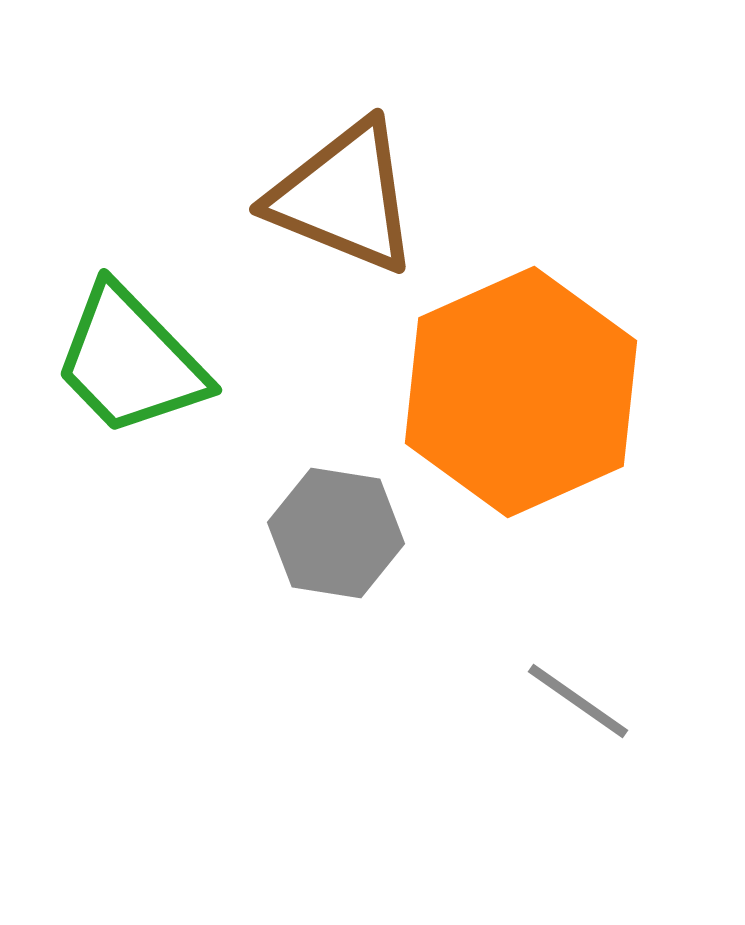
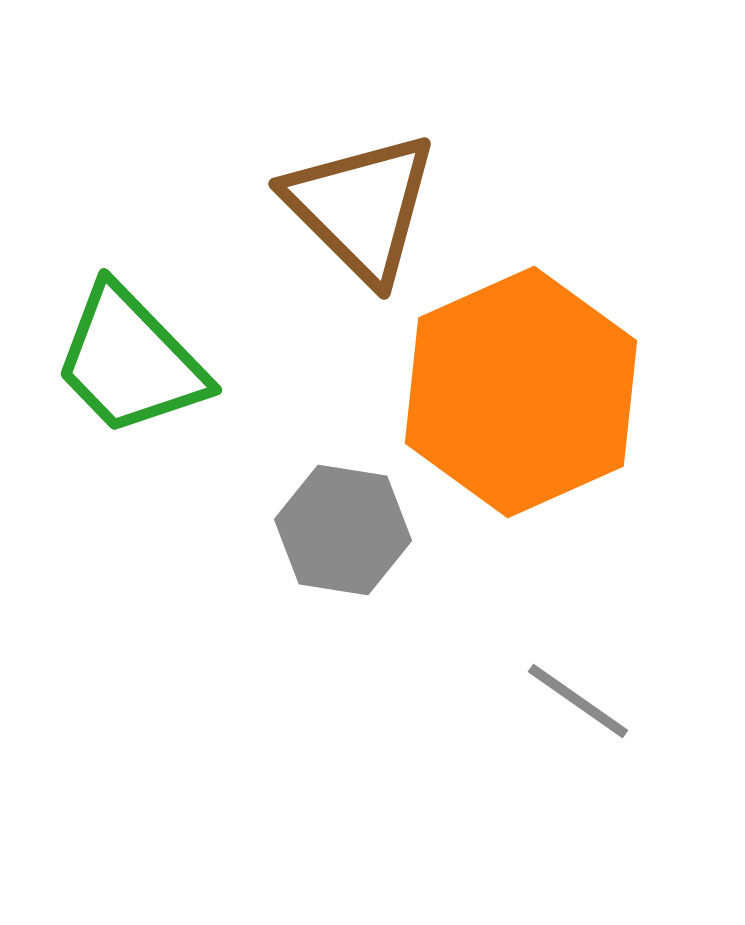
brown triangle: moved 17 px right, 10 px down; rotated 23 degrees clockwise
gray hexagon: moved 7 px right, 3 px up
